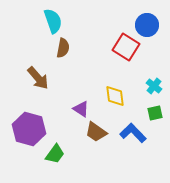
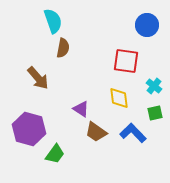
red square: moved 14 px down; rotated 24 degrees counterclockwise
yellow diamond: moved 4 px right, 2 px down
